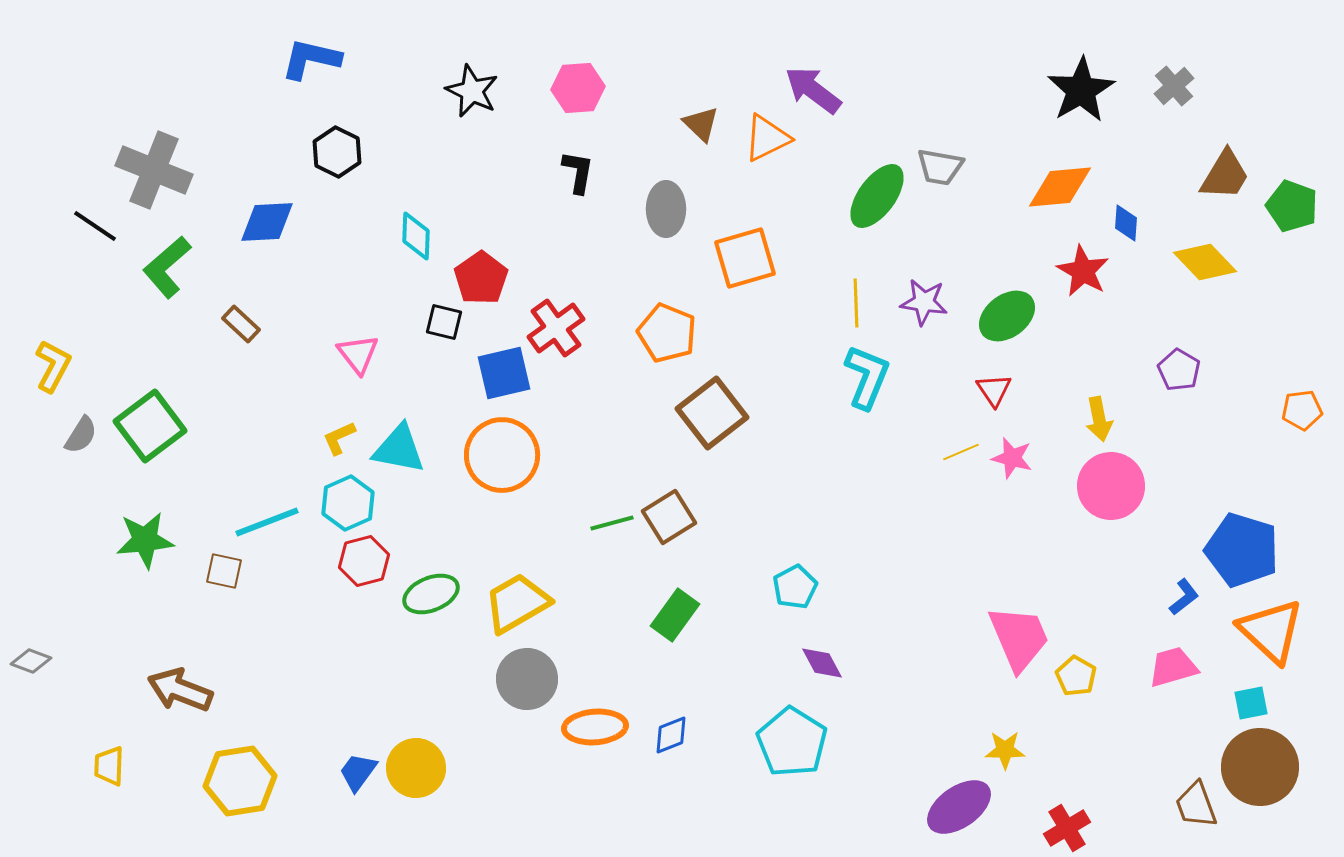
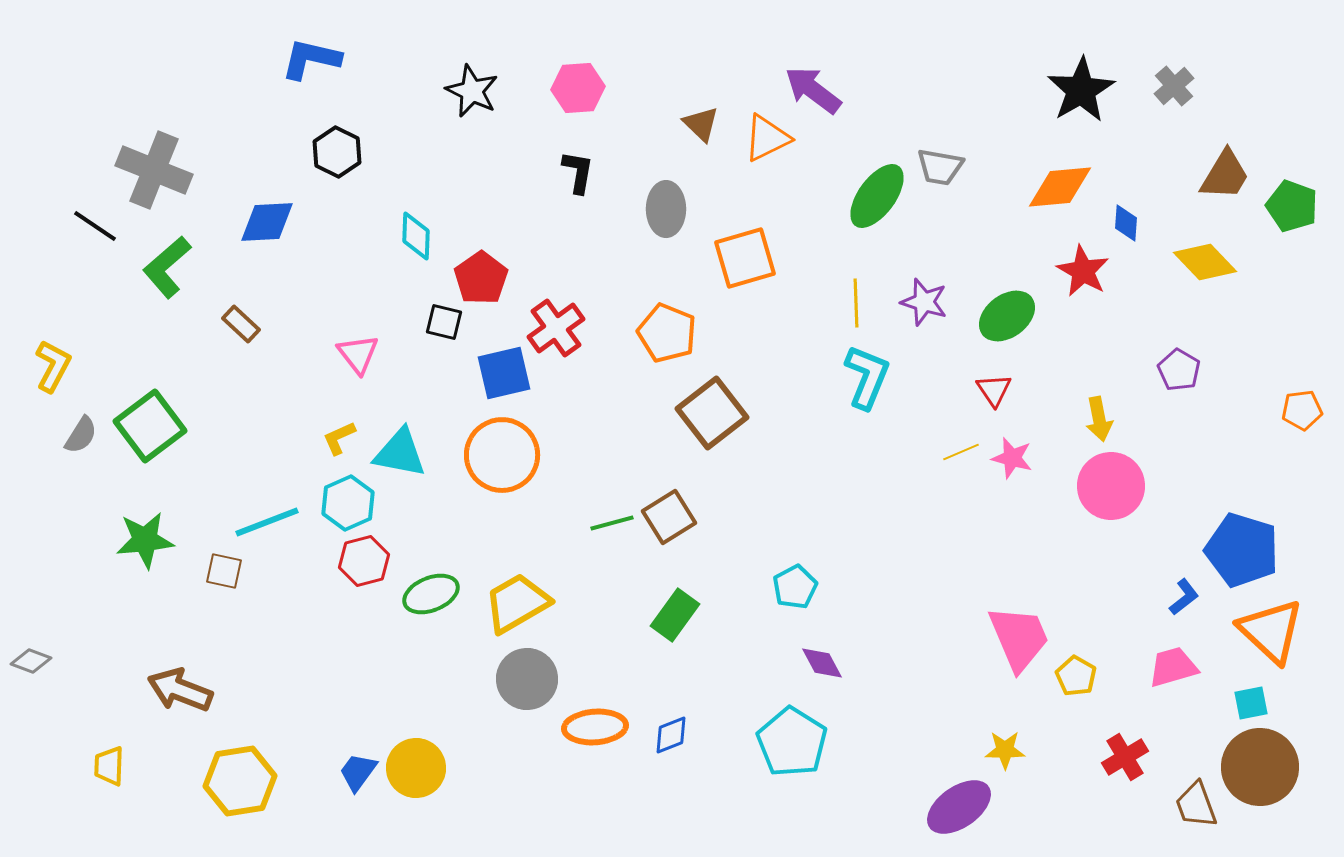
purple star at (924, 302): rotated 9 degrees clockwise
cyan triangle at (399, 449): moved 1 px right, 4 px down
red cross at (1067, 828): moved 58 px right, 71 px up
